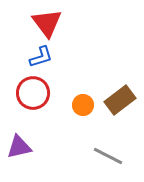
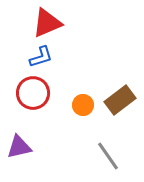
red triangle: rotated 44 degrees clockwise
gray line: rotated 28 degrees clockwise
